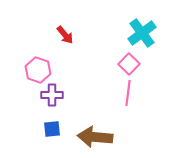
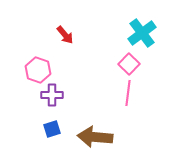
blue square: rotated 12 degrees counterclockwise
